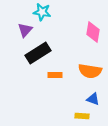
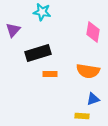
purple triangle: moved 12 px left
black rectangle: rotated 15 degrees clockwise
orange semicircle: moved 2 px left
orange rectangle: moved 5 px left, 1 px up
blue triangle: rotated 40 degrees counterclockwise
